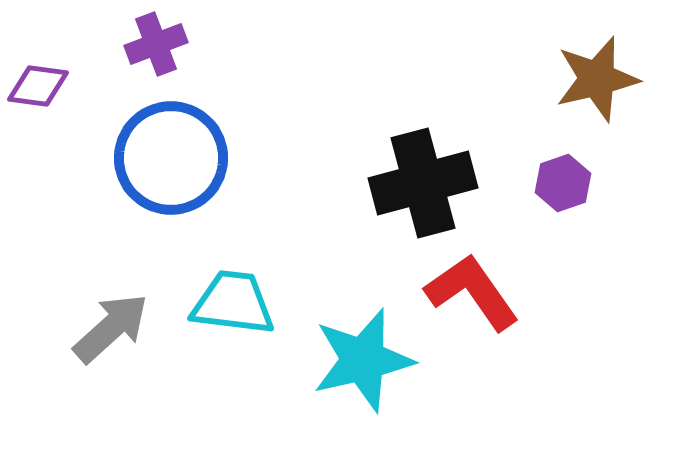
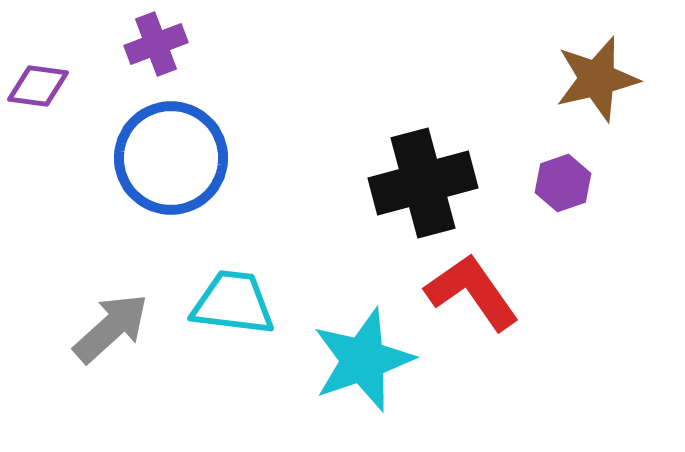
cyan star: rotated 6 degrees counterclockwise
